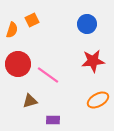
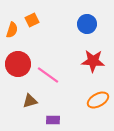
red star: rotated 10 degrees clockwise
